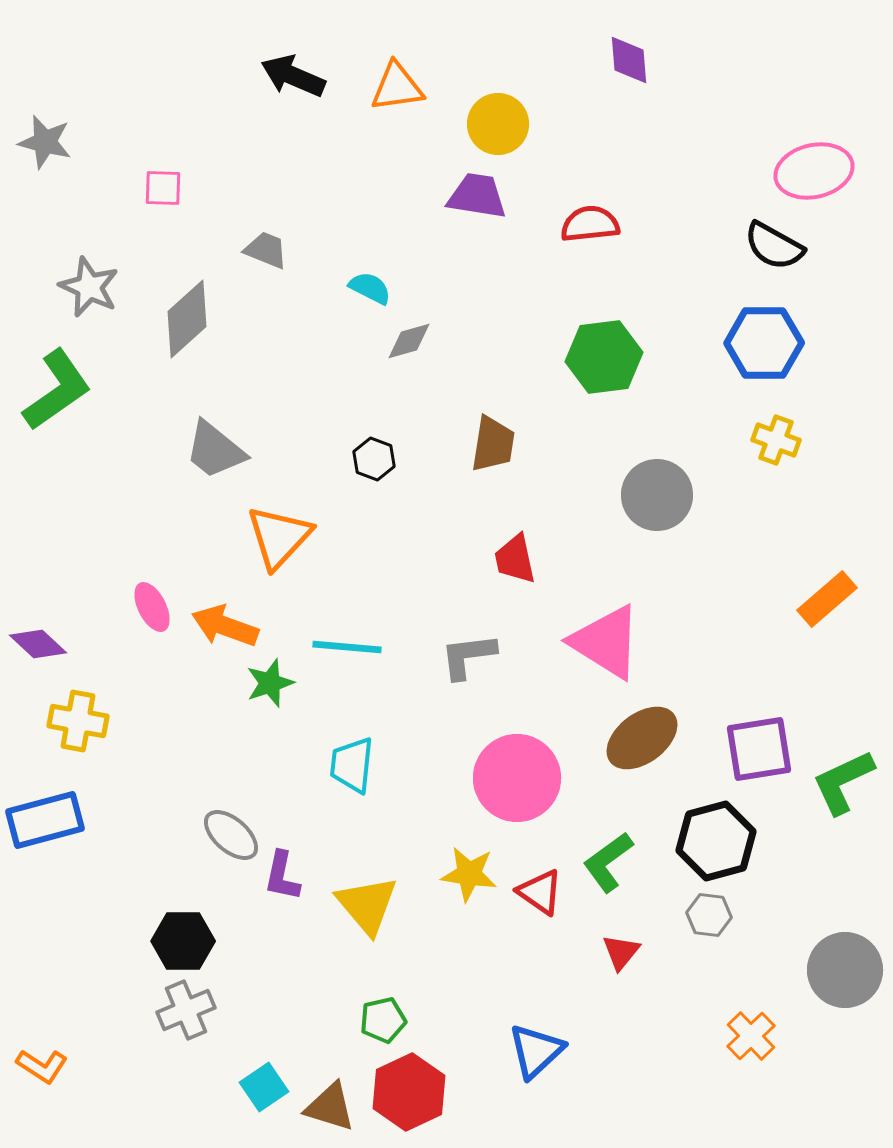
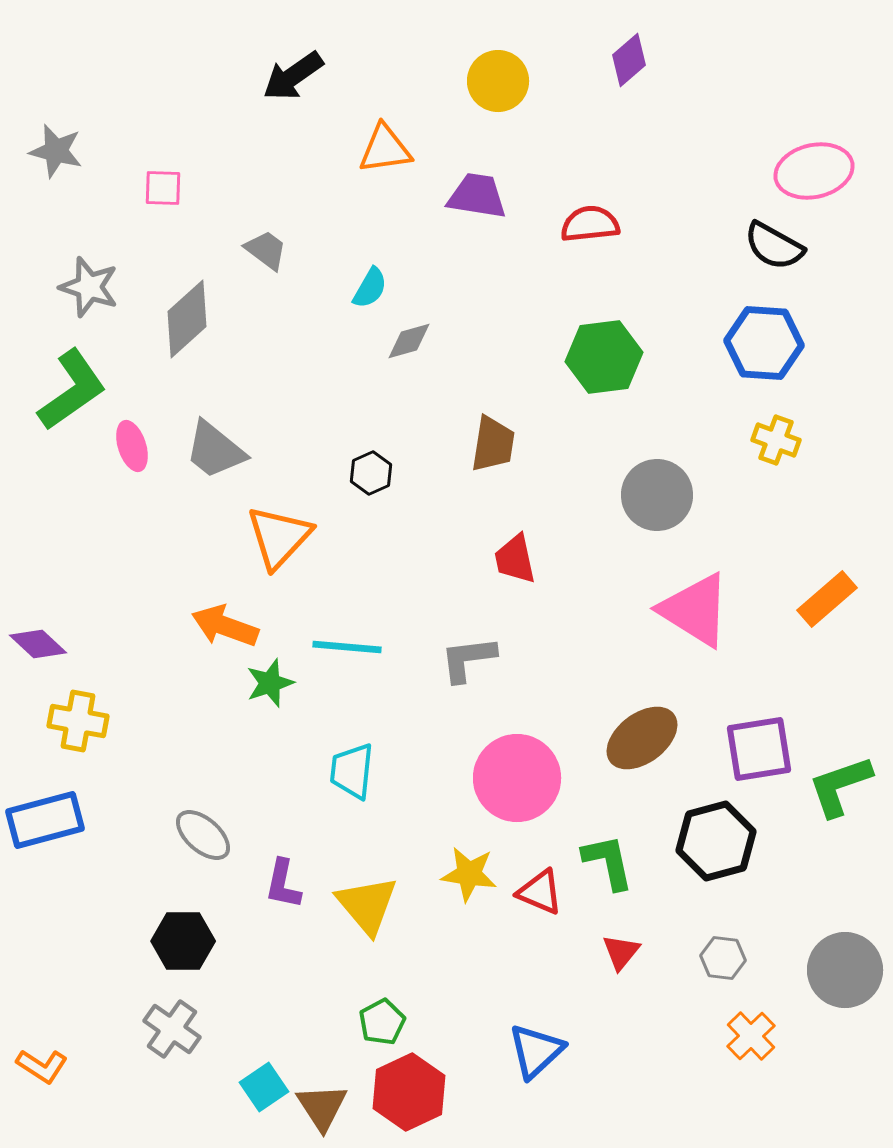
purple diamond at (629, 60): rotated 54 degrees clockwise
black arrow at (293, 76): rotated 58 degrees counterclockwise
orange triangle at (397, 87): moved 12 px left, 62 px down
yellow circle at (498, 124): moved 43 px up
gray star at (45, 142): moved 11 px right, 9 px down
gray trapezoid at (266, 250): rotated 15 degrees clockwise
gray star at (89, 287): rotated 6 degrees counterclockwise
cyan semicircle at (370, 288): rotated 93 degrees clockwise
blue hexagon at (764, 343): rotated 4 degrees clockwise
green L-shape at (57, 390): moved 15 px right
black hexagon at (374, 459): moved 3 px left, 14 px down; rotated 15 degrees clockwise
pink ellipse at (152, 607): moved 20 px left, 161 px up; rotated 9 degrees clockwise
pink triangle at (606, 642): moved 89 px right, 32 px up
gray L-shape at (468, 656): moved 3 px down
cyan trapezoid at (352, 765): moved 6 px down
green L-shape at (843, 782): moved 3 px left, 4 px down; rotated 6 degrees clockwise
gray ellipse at (231, 835): moved 28 px left
green L-shape at (608, 862): rotated 114 degrees clockwise
purple L-shape at (282, 876): moved 1 px right, 8 px down
red triangle at (540, 892): rotated 12 degrees counterclockwise
gray hexagon at (709, 915): moved 14 px right, 43 px down
gray cross at (186, 1010): moved 14 px left, 19 px down; rotated 32 degrees counterclockwise
green pentagon at (383, 1020): moved 1 px left, 2 px down; rotated 15 degrees counterclockwise
brown triangle at (330, 1107): moved 8 px left; rotated 40 degrees clockwise
